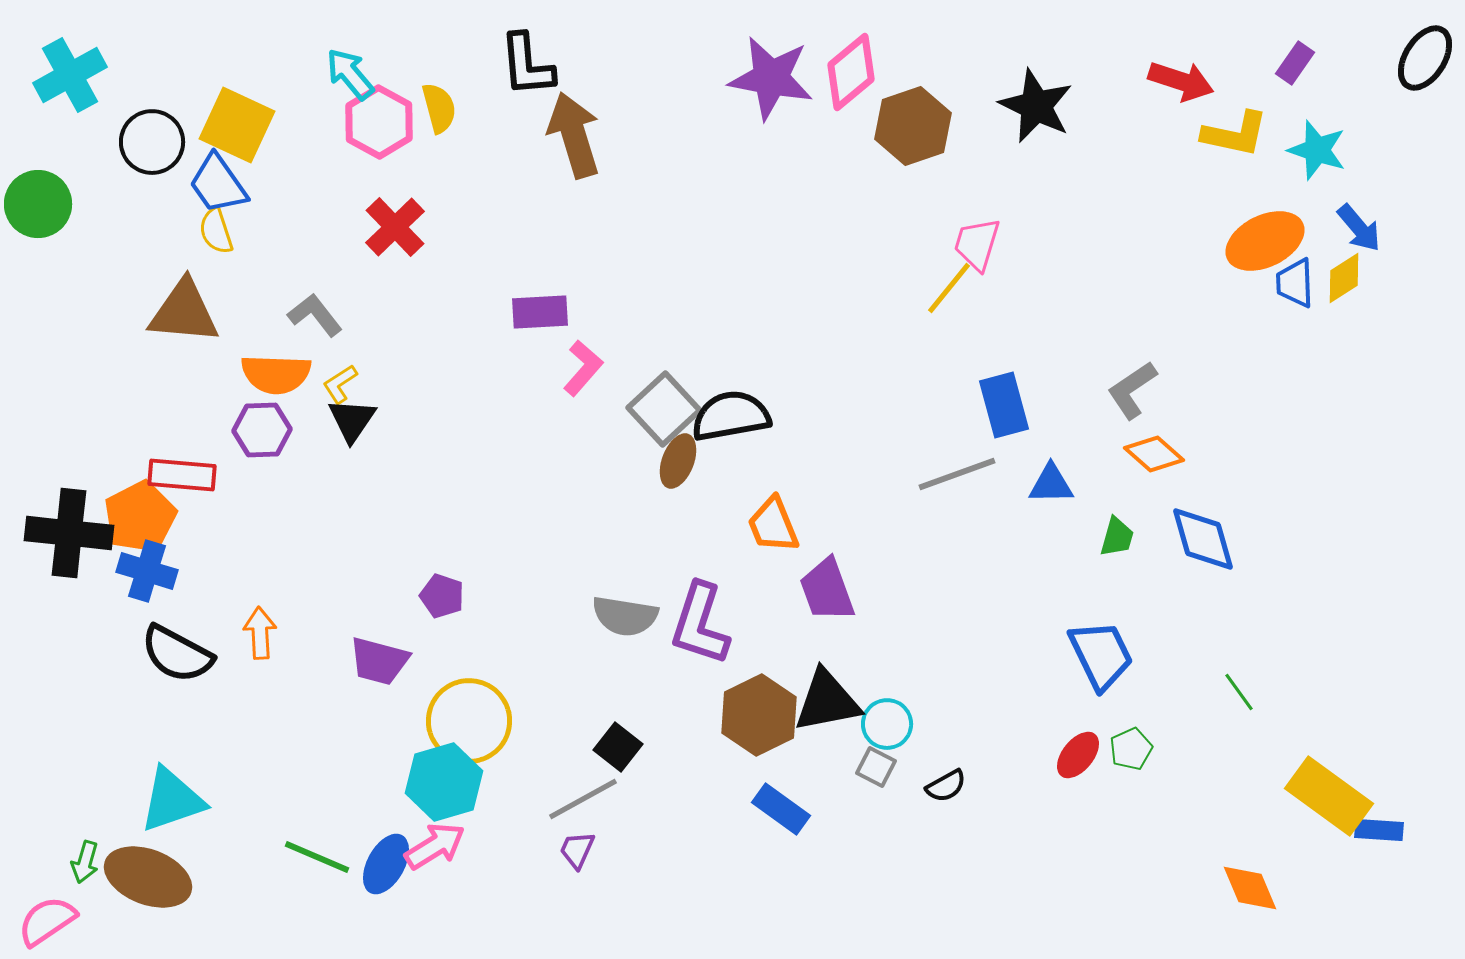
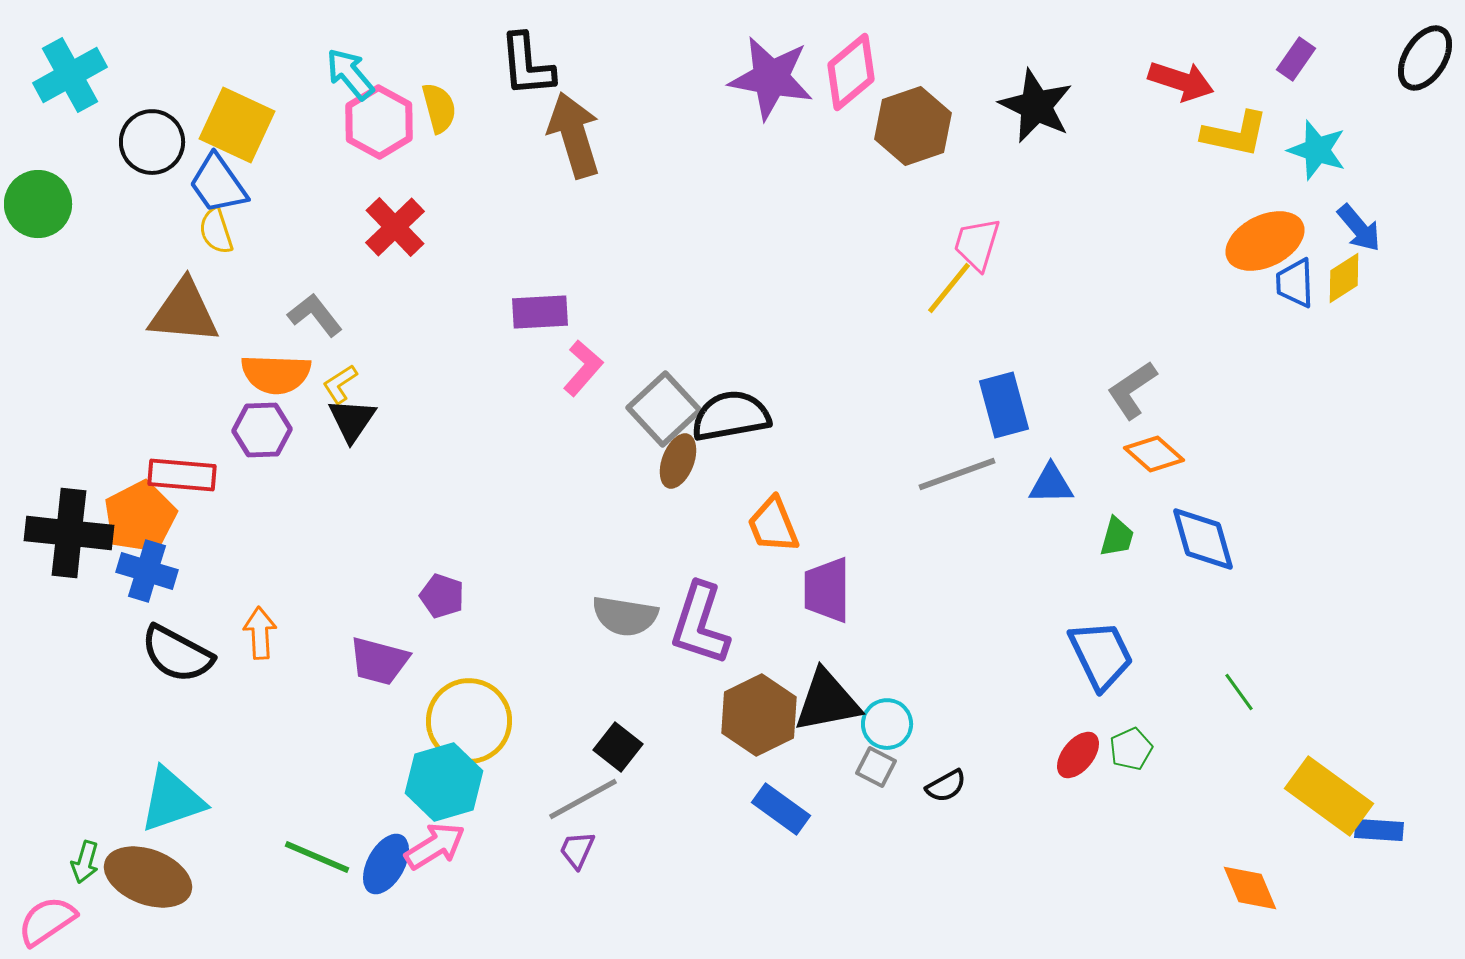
purple rectangle at (1295, 63): moved 1 px right, 4 px up
purple trapezoid at (827, 590): rotated 20 degrees clockwise
